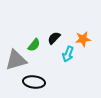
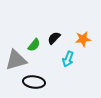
cyan arrow: moved 5 px down
